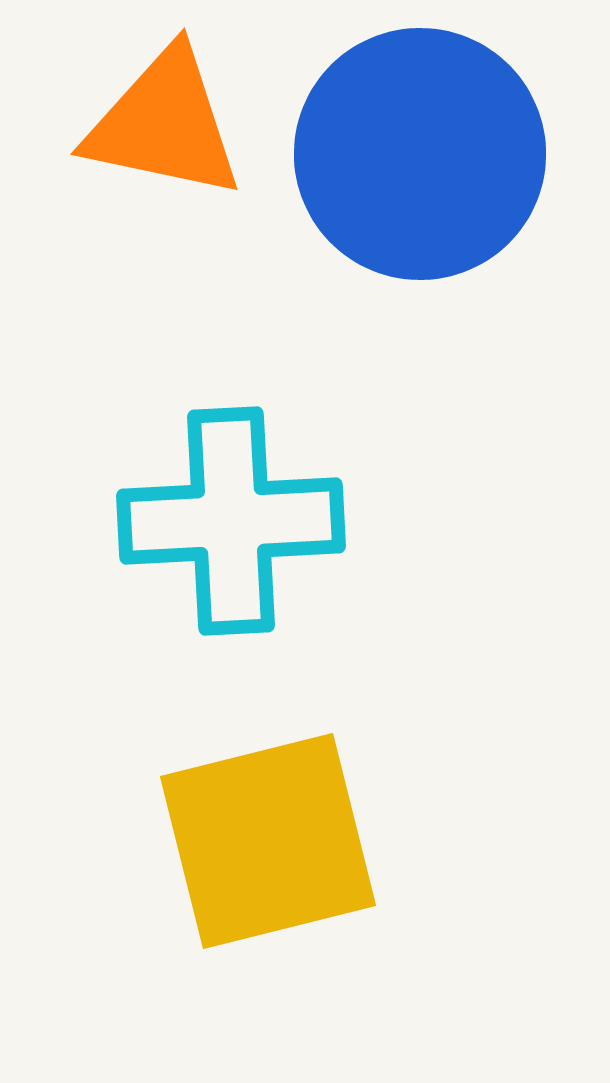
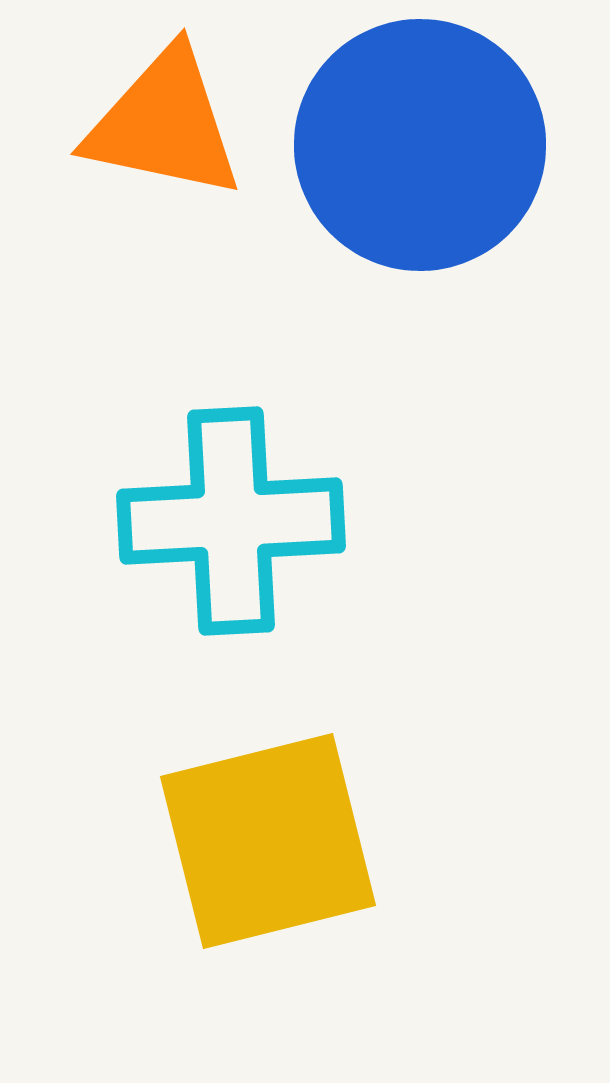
blue circle: moved 9 px up
